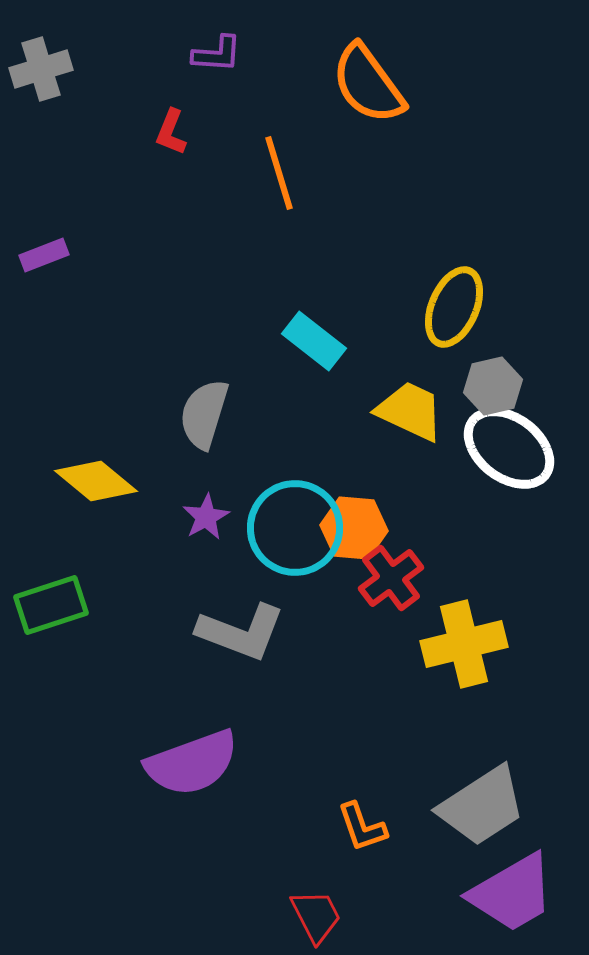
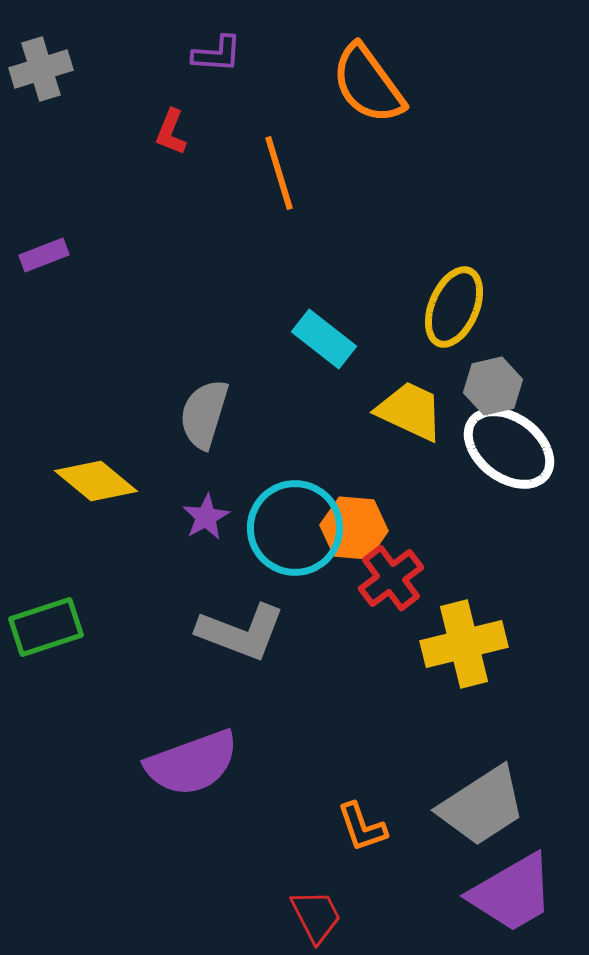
cyan rectangle: moved 10 px right, 2 px up
green rectangle: moved 5 px left, 22 px down
